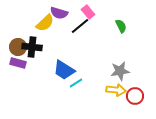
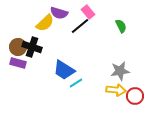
black cross: rotated 12 degrees clockwise
